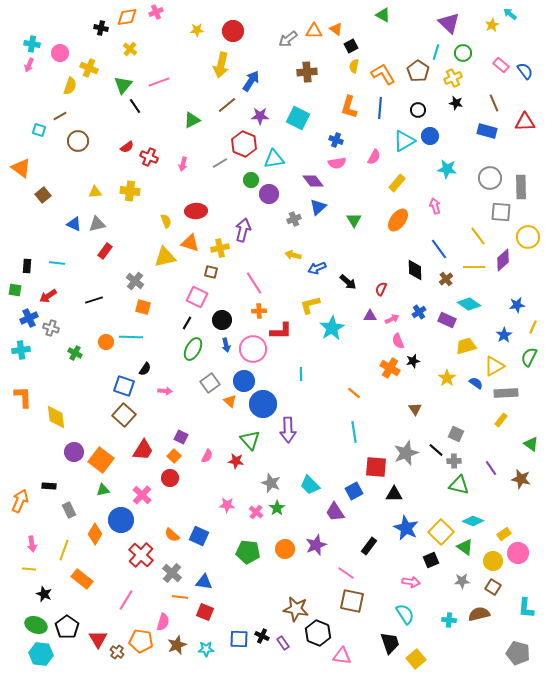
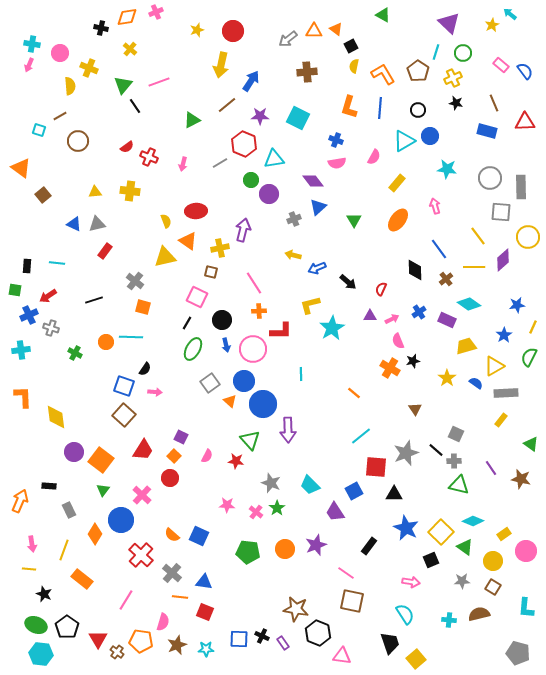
yellow star at (197, 30): rotated 16 degrees counterclockwise
yellow semicircle at (70, 86): rotated 24 degrees counterclockwise
orange triangle at (190, 243): moved 2 px left, 2 px up; rotated 18 degrees clockwise
blue cross at (29, 318): moved 3 px up
pink arrow at (165, 391): moved 10 px left, 1 px down
cyan line at (354, 432): moved 7 px right, 4 px down; rotated 60 degrees clockwise
green triangle at (103, 490): rotated 40 degrees counterclockwise
pink circle at (518, 553): moved 8 px right, 2 px up
